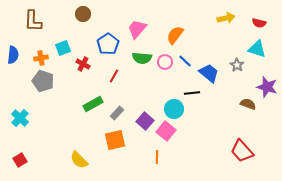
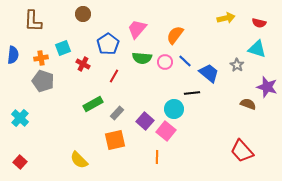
red square: moved 2 px down; rotated 16 degrees counterclockwise
